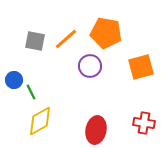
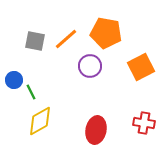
orange square: rotated 12 degrees counterclockwise
